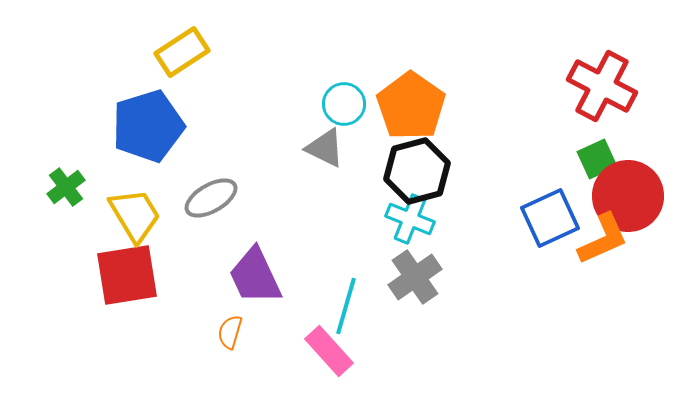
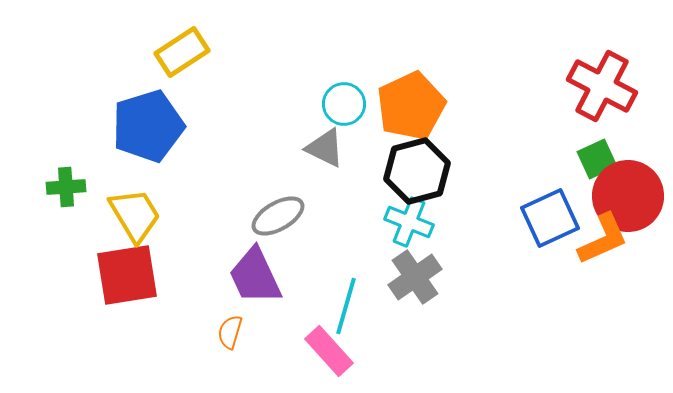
orange pentagon: rotated 12 degrees clockwise
green cross: rotated 33 degrees clockwise
gray ellipse: moved 67 px right, 18 px down
cyan cross: moved 1 px left, 3 px down
